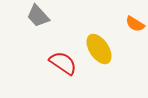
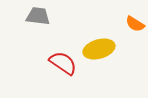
gray trapezoid: rotated 140 degrees clockwise
yellow ellipse: rotated 72 degrees counterclockwise
